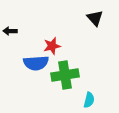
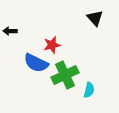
red star: moved 1 px up
blue semicircle: rotated 30 degrees clockwise
green cross: rotated 16 degrees counterclockwise
cyan semicircle: moved 10 px up
